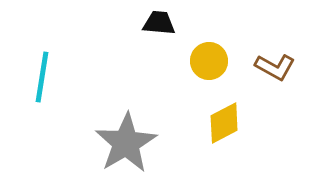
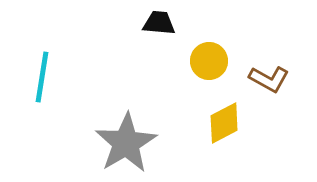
brown L-shape: moved 6 px left, 12 px down
